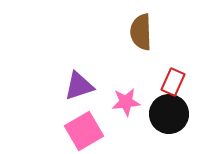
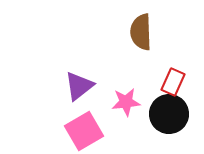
purple triangle: rotated 20 degrees counterclockwise
